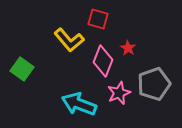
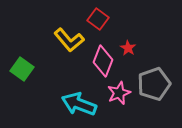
red square: rotated 20 degrees clockwise
